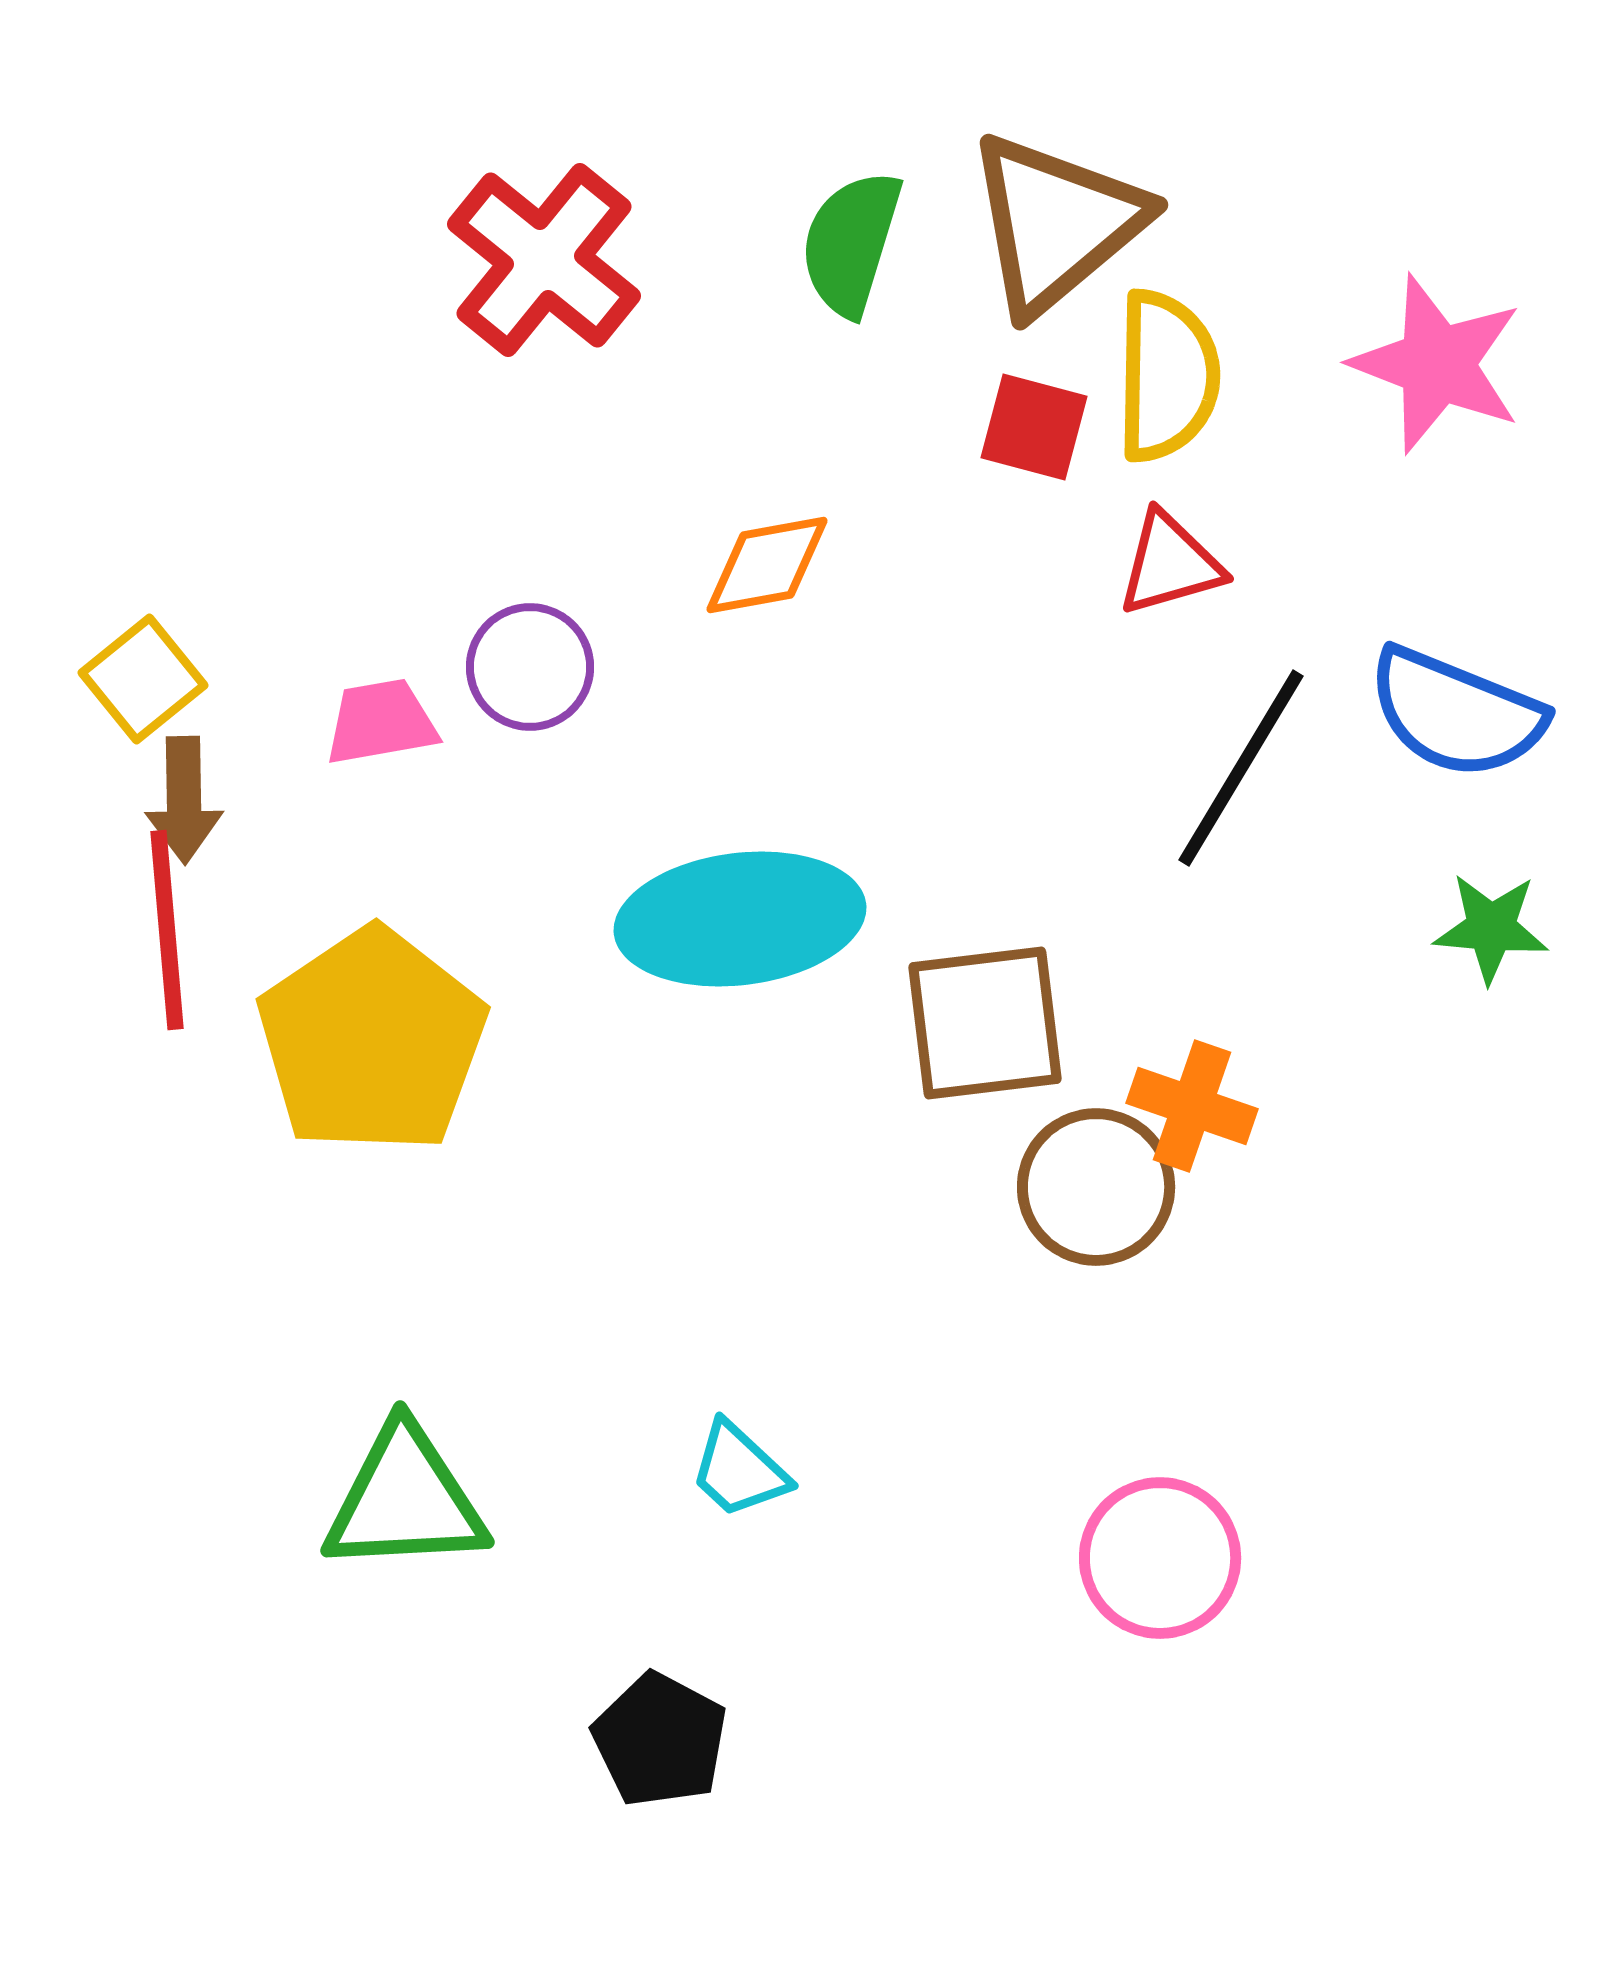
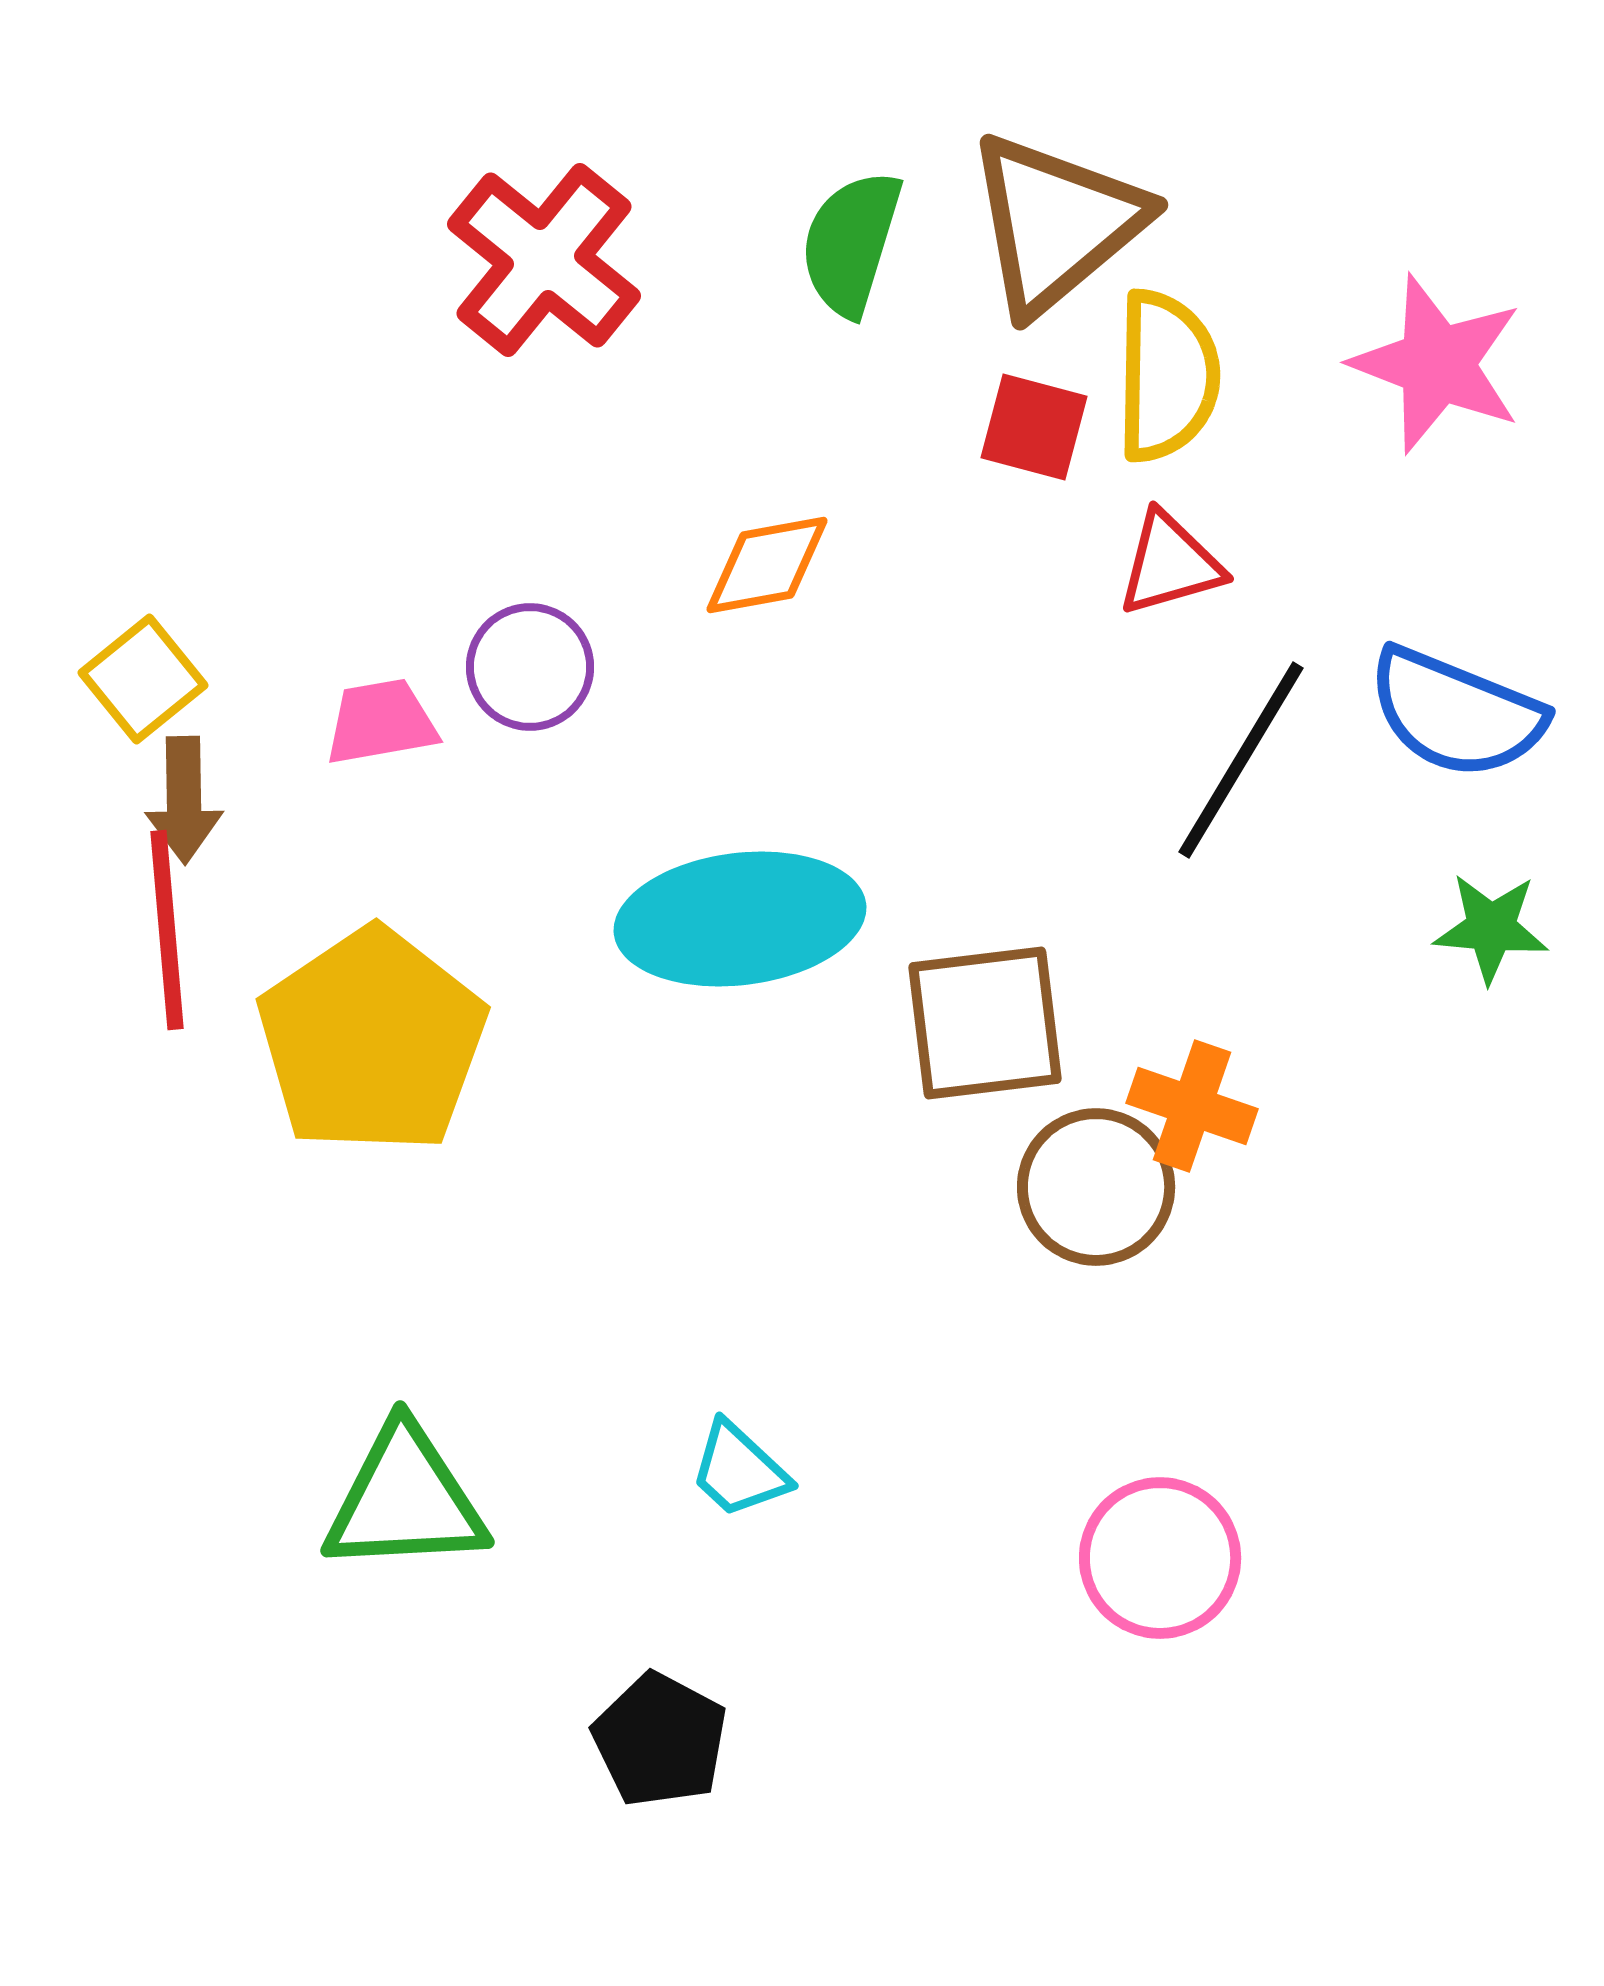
black line: moved 8 px up
